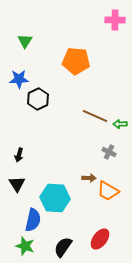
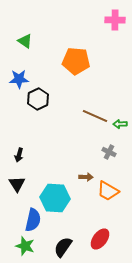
green triangle: rotated 28 degrees counterclockwise
brown arrow: moved 3 px left, 1 px up
